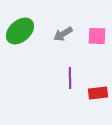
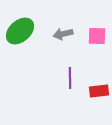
gray arrow: rotated 18 degrees clockwise
red rectangle: moved 1 px right, 2 px up
